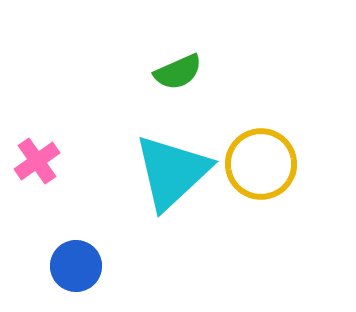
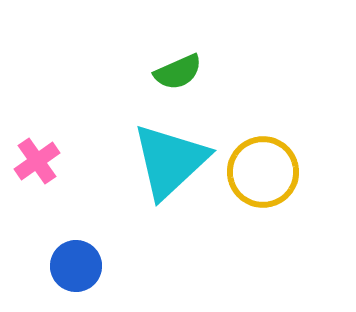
yellow circle: moved 2 px right, 8 px down
cyan triangle: moved 2 px left, 11 px up
